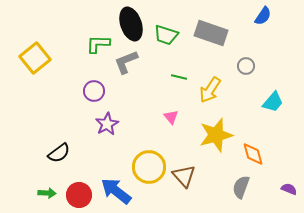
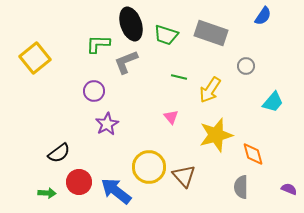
gray semicircle: rotated 20 degrees counterclockwise
red circle: moved 13 px up
